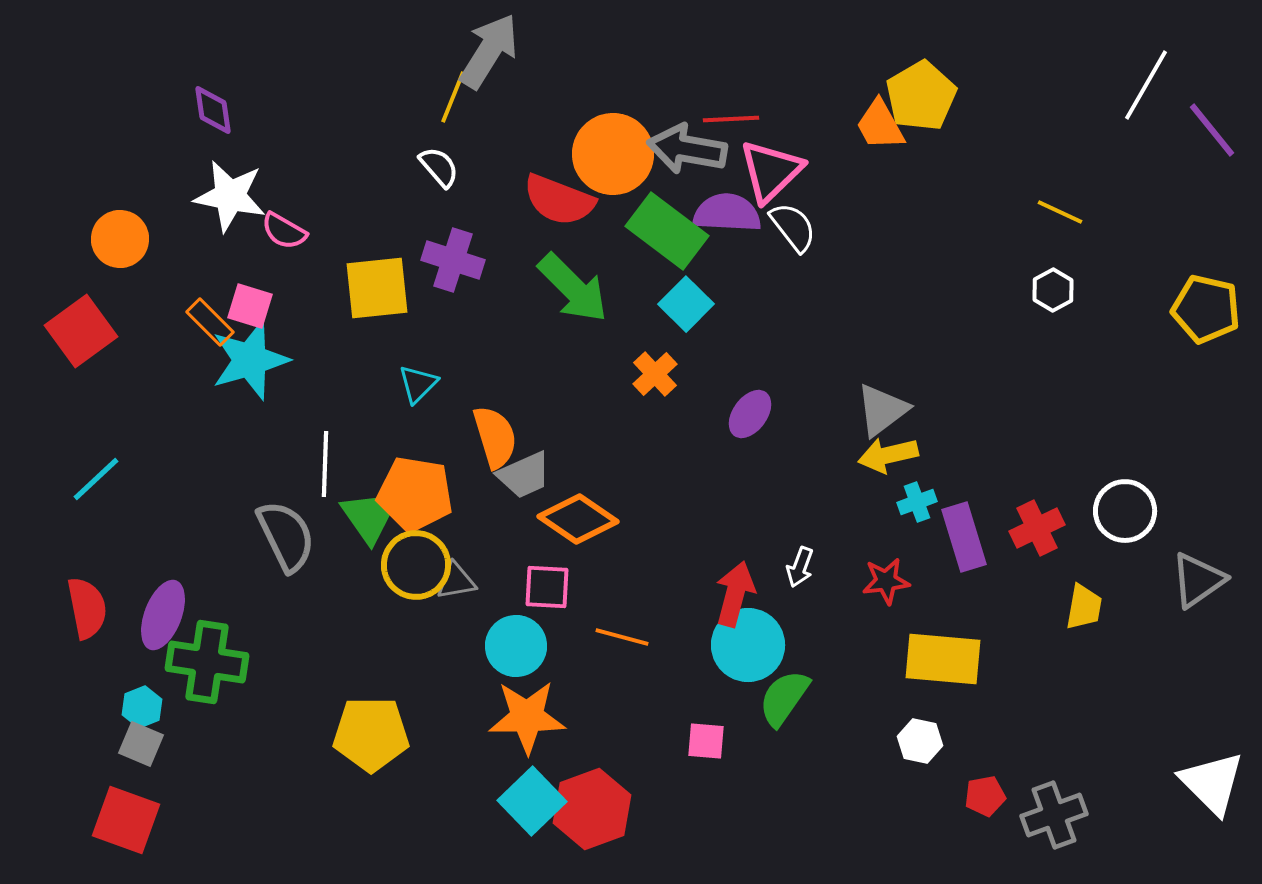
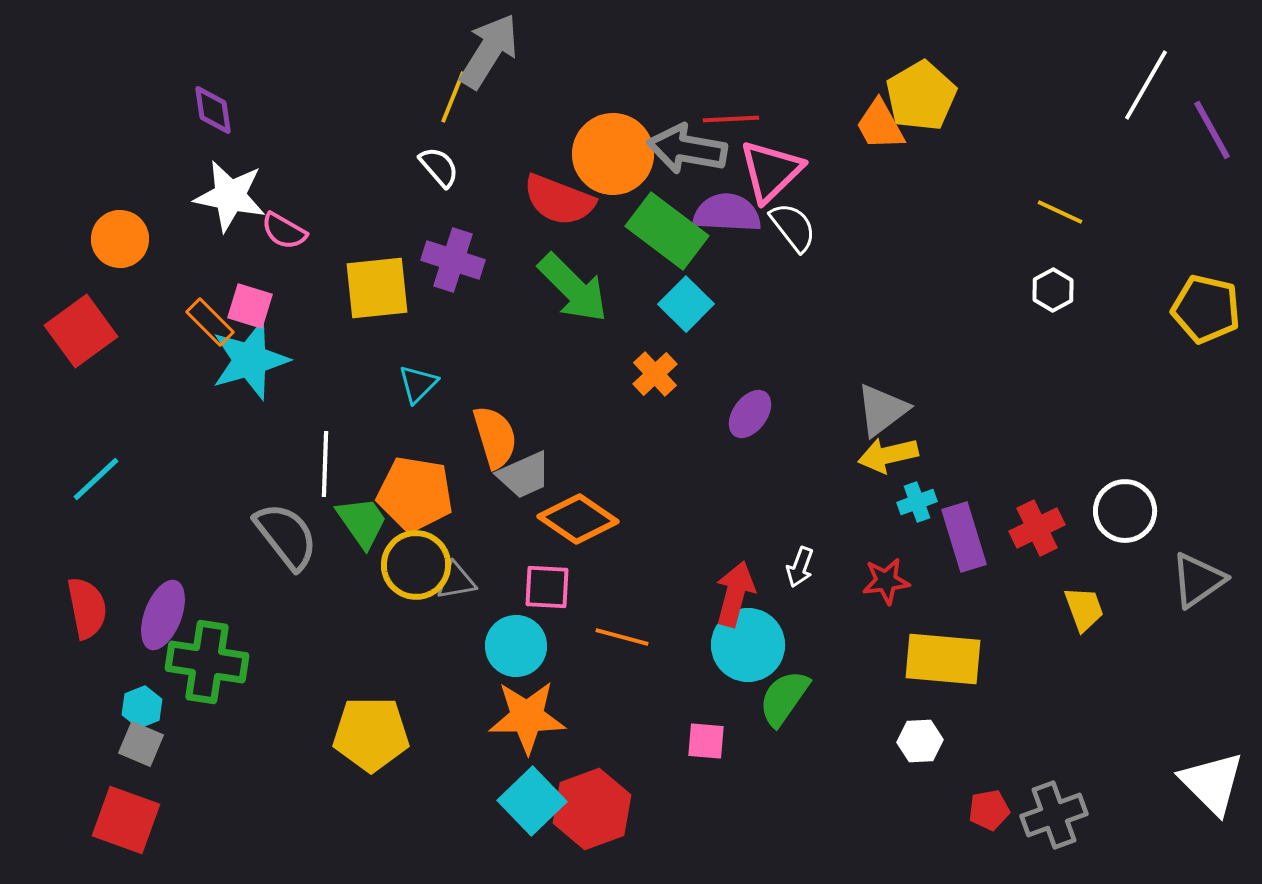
purple line at (1212, 130): rotated 10 degrees clockwise
green trapezoid at (367, 518): moved 5 px left, 4 px down
gray semicircle at (286, 536): rotated 12 degrees counterclockwise
yellow trapezoid at (1084, 607): moved 2 px down; rotated 30 degrees counterclockwise
white hexagon at (920, 741): rotated 15 degrees counterclockwise
red pentagon at (985, 796): moved 4 px right, 14 px down
